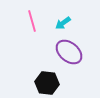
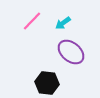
pink line: rotated 60 degrees clockwise
purple ellipse: moved 2 px right
